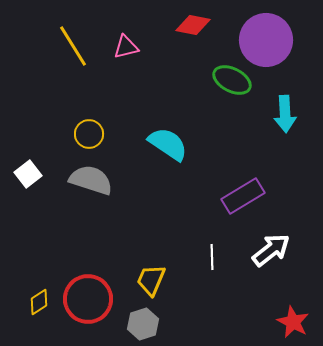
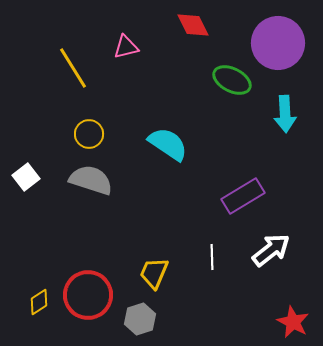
red diamond: rotated 52 degrees clockwise
purple circle: moved 12 px right, 3 px down
yellow line: moved 22 px down
white square: moved 2 px left, 3 px down
yellow trapezoid: moved 3 px right, 7 px up
red circle: moved 4 px up
gray hexagon: moved 3 px left, 5 px up
